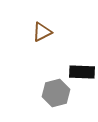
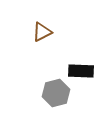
black rectangle: moved 1 px left, 1 px up
